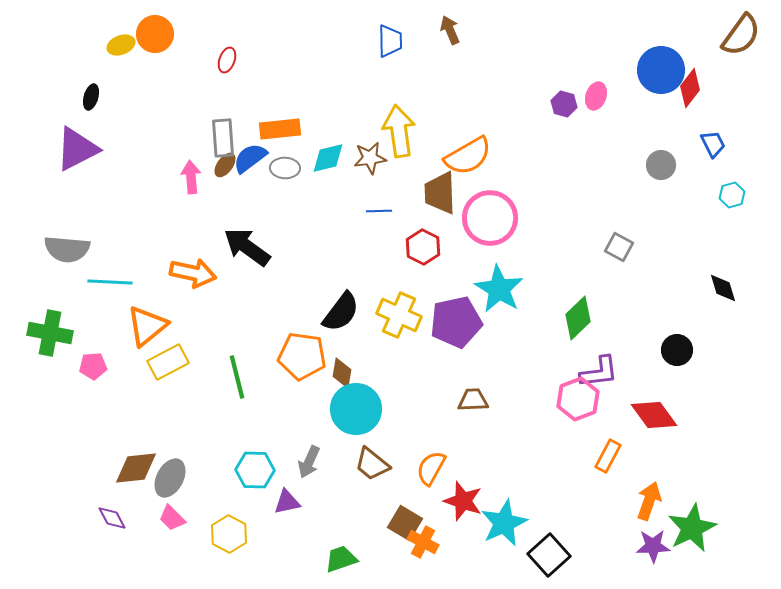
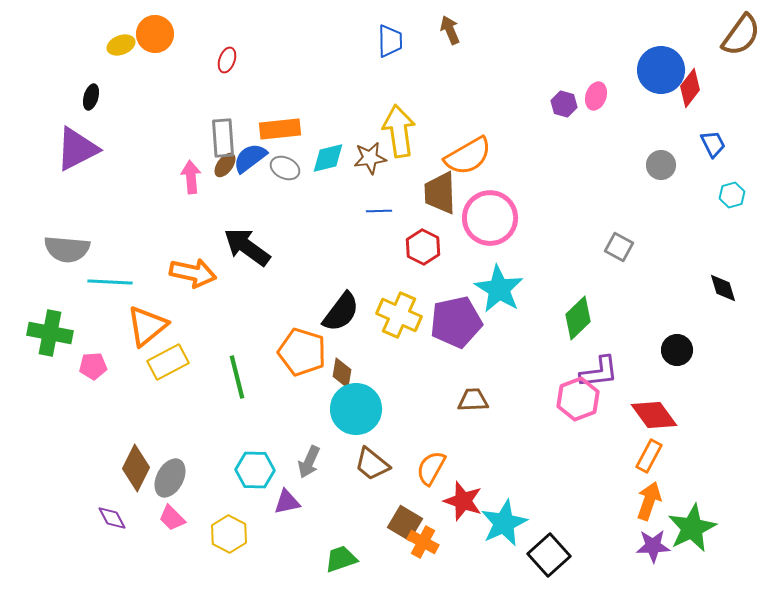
gray ellipse at (285, 168): rotated 24 degrees clockwise
orange pentagon at (302, 356): moved 4 px up; rotated 9 degrees clockwise
orange rectangle at (608, 456): moved 41 px right
brown diamond at (136, 468): rotated 57 degrees counterclockwise
